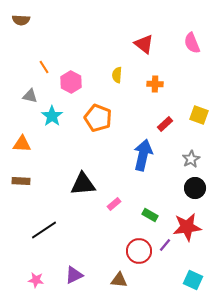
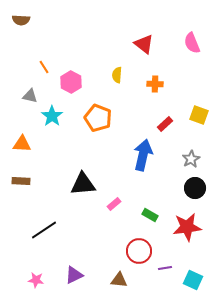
purple line: moved 23 px down; rotated 40 degrees clockwise
